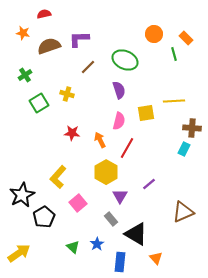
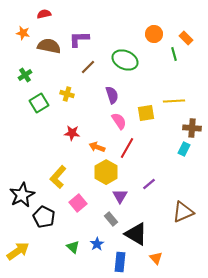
brown semicircle: rotated 30 degrees clockwise
purple semicircle: moved 7 px left, 5 px down
pink semicircle: rotated 48 degrees counterclockwise
orange arrow: moved 3 px left, 7 px down; rotated 42 degrees counterclockwise
black pentagon: rotated 15 degrees counterclockwise
yellow arrow: moved 1 px left, 2 px up
